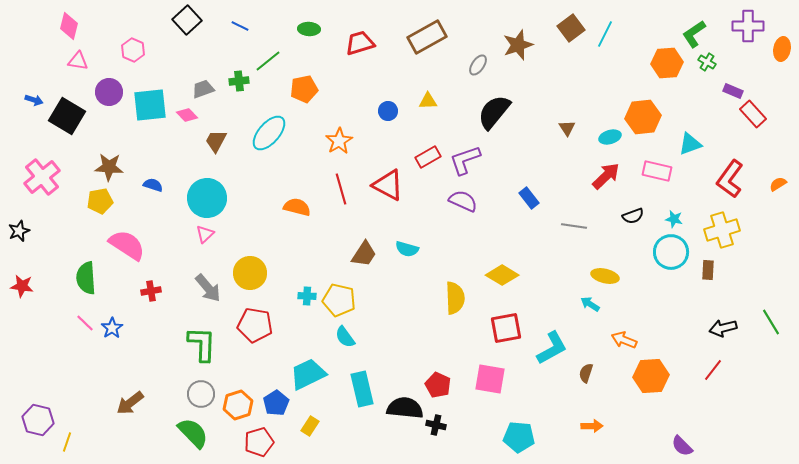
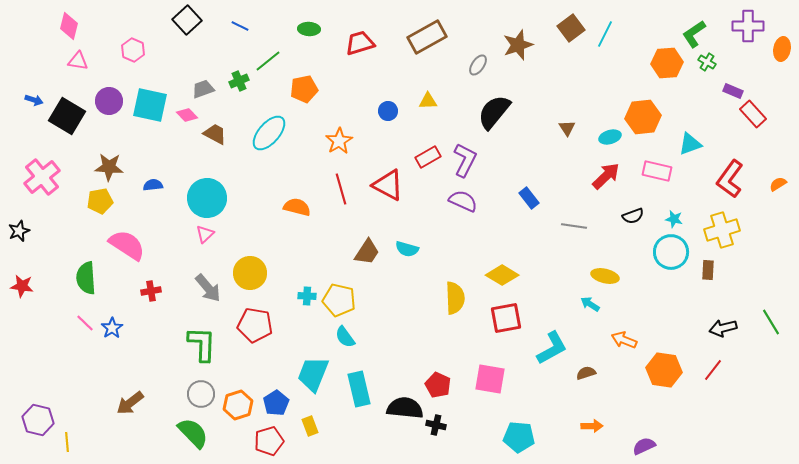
green cross at (239, 81): rotated 18 degrees counterclockwise
purple circle at (109, 92): moved 9 px down
cyan square at (150, 105): rotated 18 degrees clockwise
brown trapezoid at (216, 141): moved 1 px left, 7 px up; rotated 90 degrees clockwise
purple L-shape at (465, 160): rotated 136 degrees clockwise
blue semicircle at (153, 185): rotated 24 degrees counterclockwise
brown trapezoid at (364, 254): moved 3 px right, 2 px up
red square at (506, 328): moved 10 px up
brown semicircle at (586, 373): rotated 54 degrees clockwise
cyan trapezoid at (308, 374): moved 5 px right; rotated 42 degrees counterclockwise
orange hexagon at (651, 376): moved 13 px right, 6 px up; rotated 12 degrees clockwise
cyan rectangle at (362, 389): moved 3 px left
yellow rectangle at (310, 426): rotated 54 degrees counterclockwise
yellow line at (67, 442): rotated 24 degrees counterclockwise
red pentagon at (259, 442): moved 10 px right, 1 px up
purple semicircle at (682, 446): moved 38 px left; rotated 110 degrees clockwise
